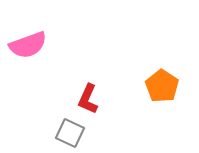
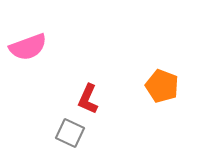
pink semicircle: moved 2 px down
orange pentagon: rotated 12 degrees counterclockwise
